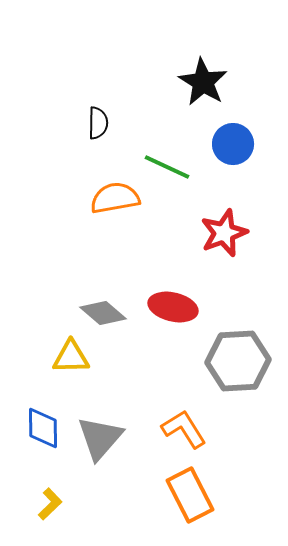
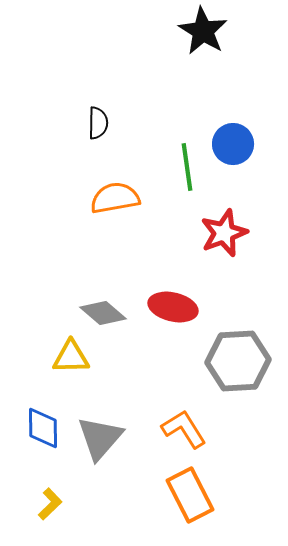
black star: moved 51 px up
green line: moved 20 px right; rotated 57 degrees clockwise
